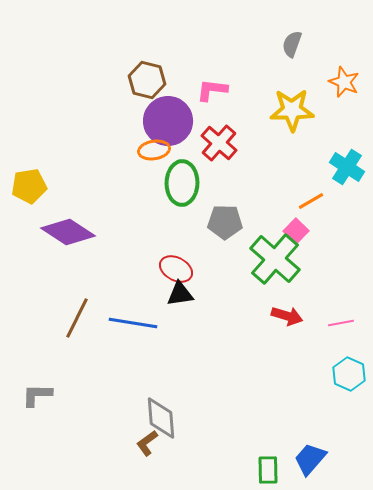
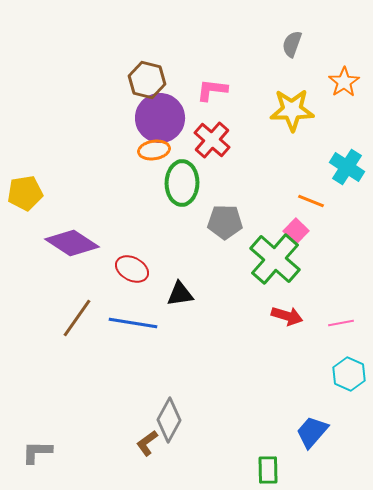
orange star: rotated 16 degrees clockwise
purple circle: moved 8 px left, 3 px up
red cross: moved 7 px left, 3 px up
yellow pentagon: moved 4 px left, 7 px down
orange line: rotated 52 degrees clockwise
purple diamond: moved 4 px right, 11 px down
red ellipse: moved 44 px left
brown line: rotated 9 degrees clockwise
gray L-shape: moved 57 px down
gray diamond: moved 8 px right, 2 px down; rotated 33 degrees clockwise
blue trapezoid: moved 2 px right, 27 px up
